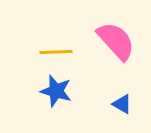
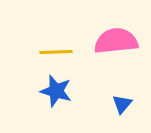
pink semicircle: rotated 54 degrees counterclockwise
blue triangle: rotated 40 degrees clockwise
